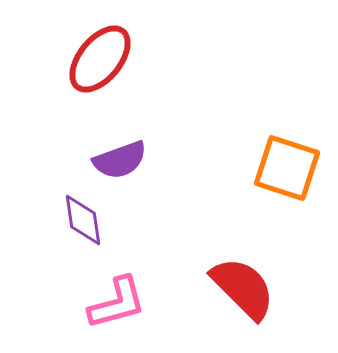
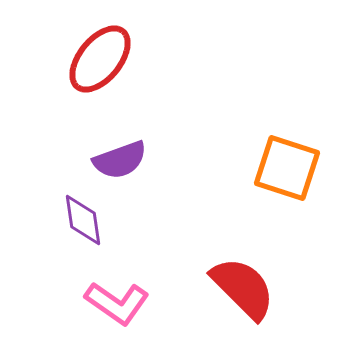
pink L-shape: rotated 50 degrees clockwise
